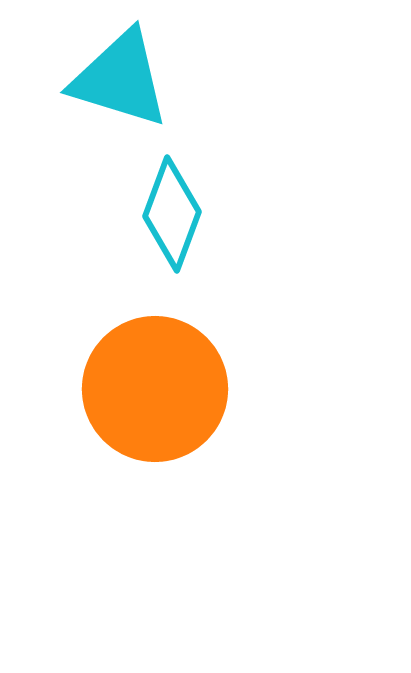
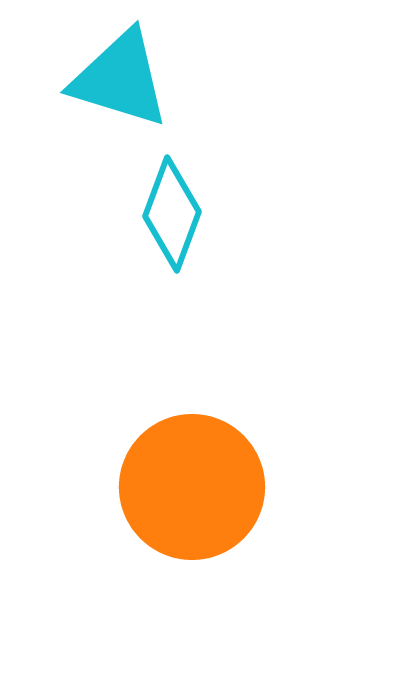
orange circle: moved 37 px right, 98 px down
